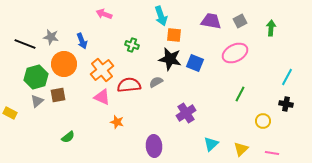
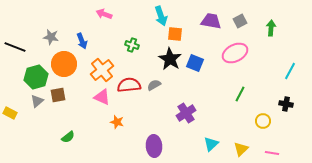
orange square: moved 1 px right, 1 px up
black line: moved 10 px left, 3 px down
black star: rotated 20 degrees clockwise
cyan line: moved 3 px right, 6 px up
gray semicircle: moved 2 px left, 3 px down
